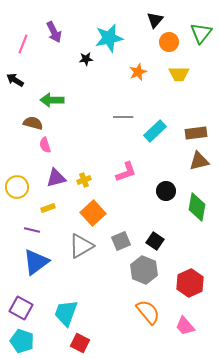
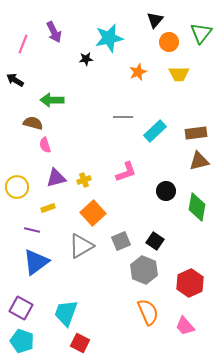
orange semicircle: rotated 16 degrees clockwise
